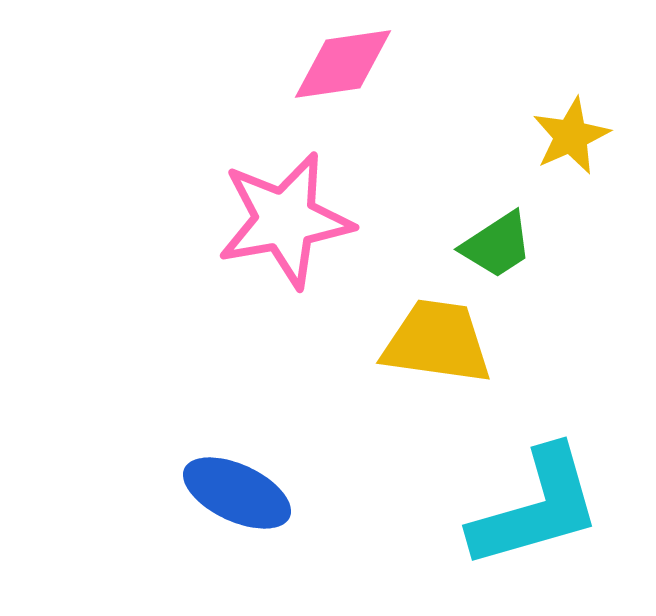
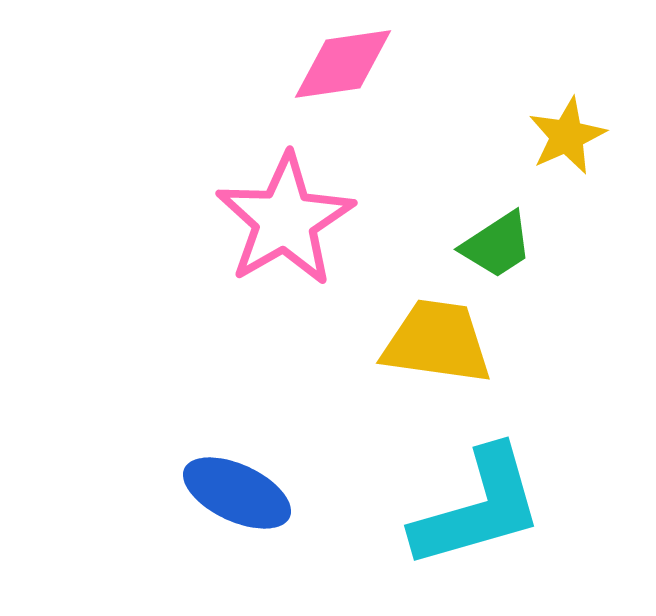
yellow star: moved 4 px left
pink star: rotated 20 degrees counterclockwise
cyan L-shape: moved 58 px left
